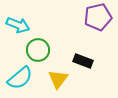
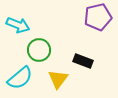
green circle: moved 1 px right
